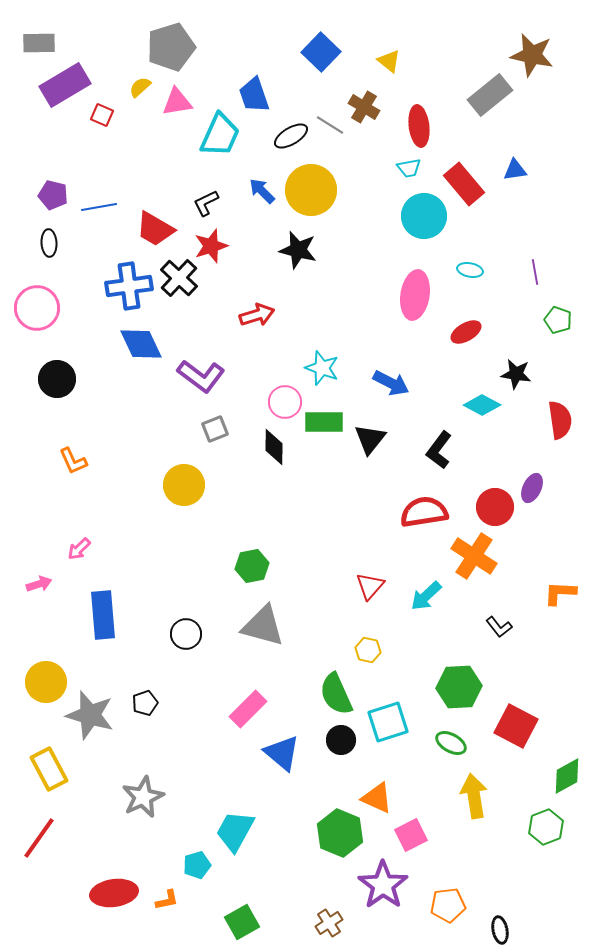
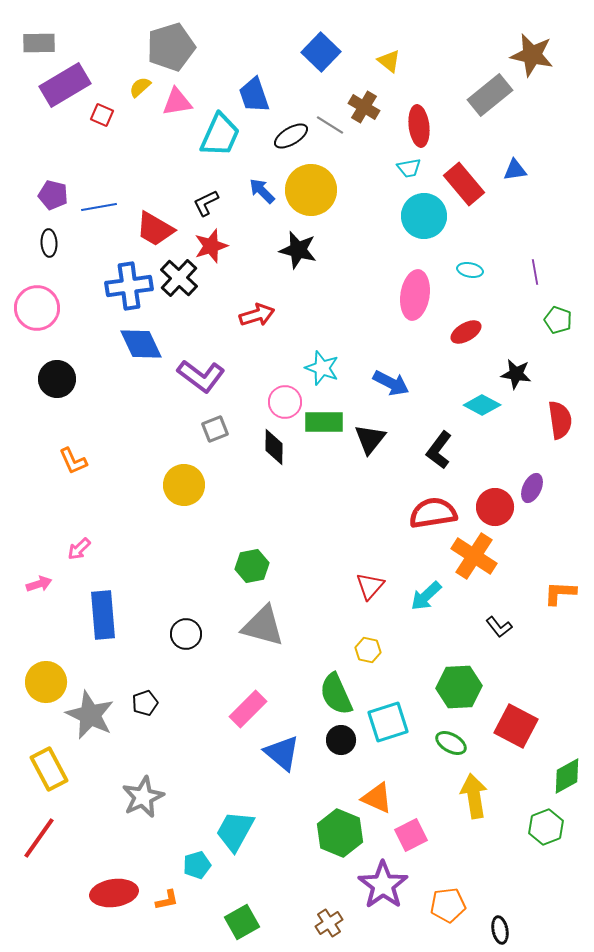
red semicircle at (424, 512): moved 9 px right, 1 px down
gray star at (90, 715): rotated 9 degrees clockwise
